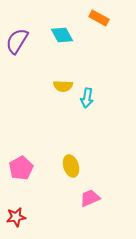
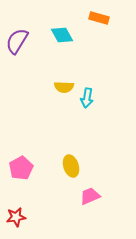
orange rectangle: rotated 12 degrees counterclockwise
yellow semicircle: moved 1 px right, 1 px down
pink trapezoid: moved 2 px up
